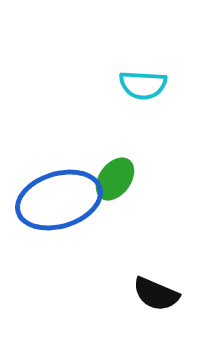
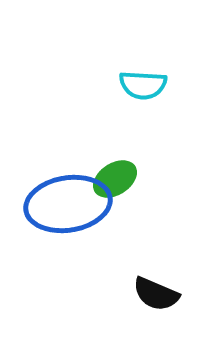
green ellipse: rotated 21 degrees clockwise
blue ellipse: moved 9 px right, 4 px down; rotated 8 degrees clockwise
